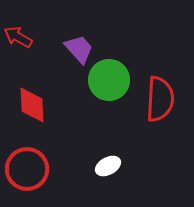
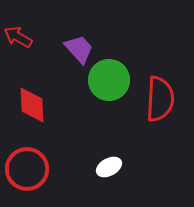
white ellipse: moved 1 px right, 1 px down
